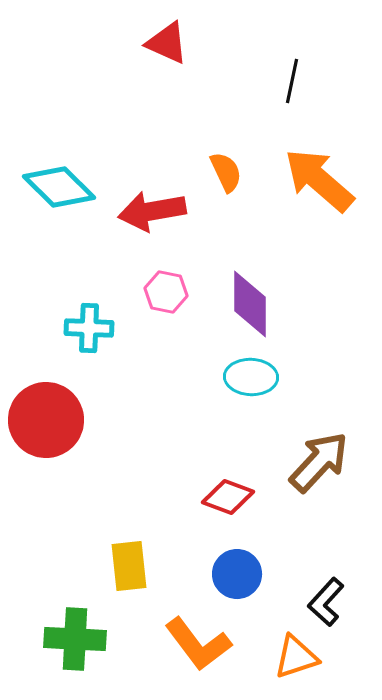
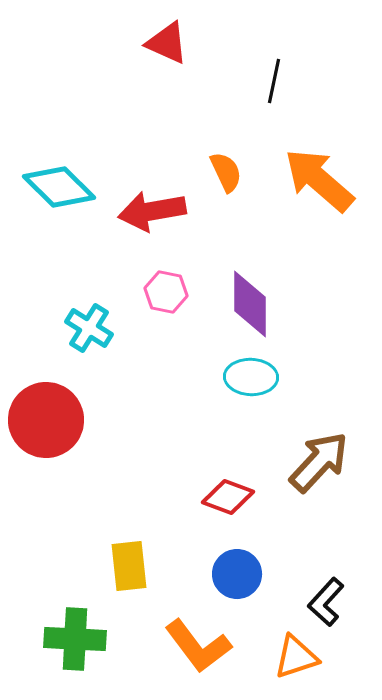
black line: moved 18 px left
cyan cross: rotated 30 degrees clockwise
orange L-shape: moved 2 px down
